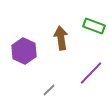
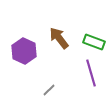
green rectangle: moved 16 px down
brown arrow: moved 2 px left; rotated 30 degrees counterclockwise
purple line: rotated 60 degrees counterclockwise
